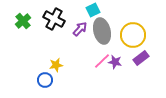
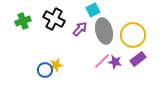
green cross: rotated 21 degrees clockwise
gray ellipse: moved 2 px right
purple rectangle: moved 3 px left, 1 px down
blue circle: moved 10 px up
